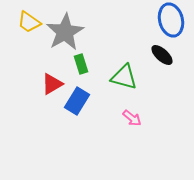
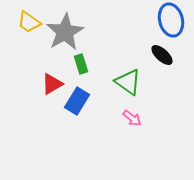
green triangle: moved 4 px right, 5 px down; rotated 20 degrees clockwise
